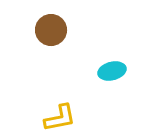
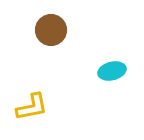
yellow L-shape: moved 28 px left, 11 px up
